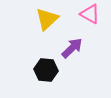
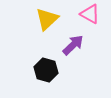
purple arrow: moved 1 px right, 3 px up
black hexagon: rotated 10 degrees clockwise
